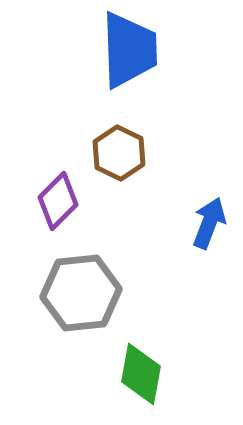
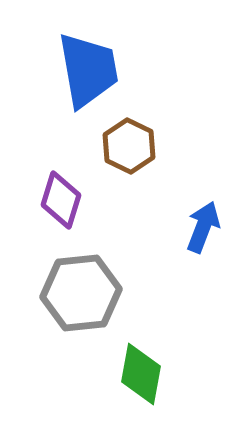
blue trapezoid: moved 41 px left, 20 px down; rotated 8 degrees counterclockwise
brown hexagon: moved 10 px right, 7 px up
purple diamond: moved 3 px right, 1 px up; rotated 28 degrees counterclockwise
blue arrow: moved 6 px left, 4 px down
